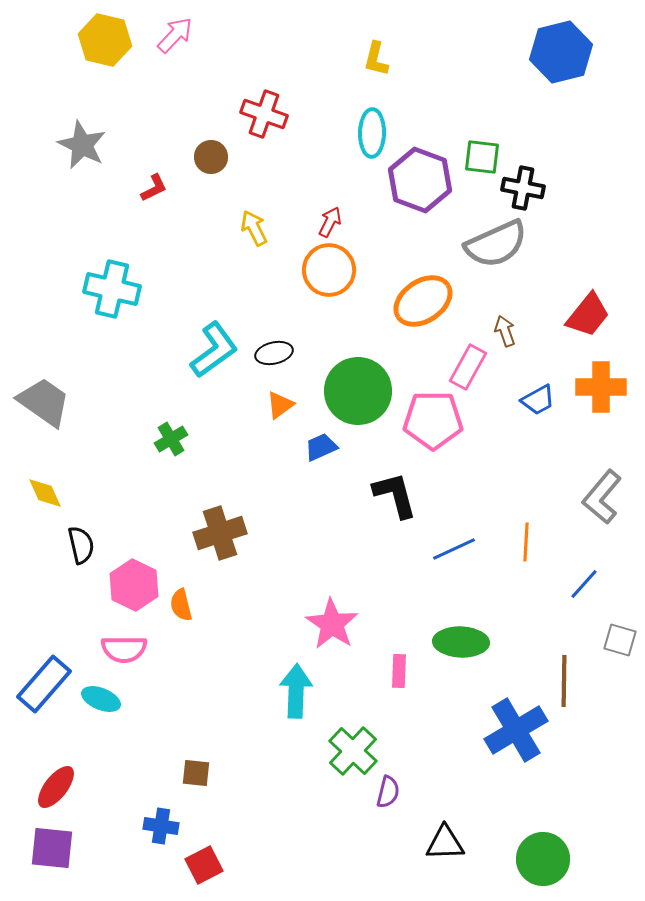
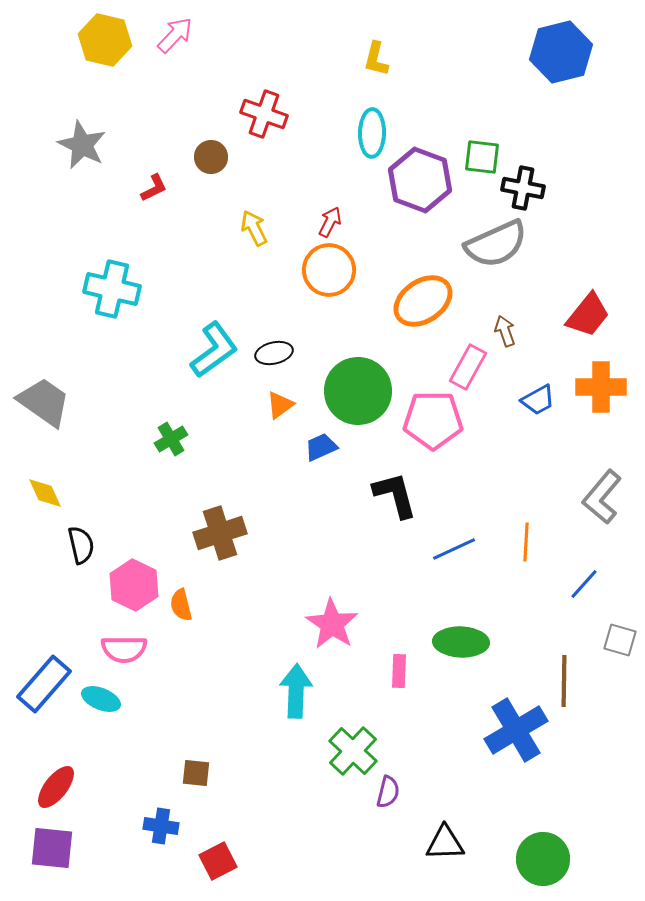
red square at (204, 865): moved 14 px right, 4 px up
